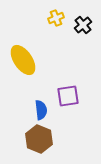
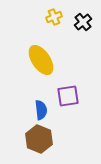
yellow cross: moved 2 px left, 1 px up
black cross: moved 3 px up
yellow ellipse: moved 18 px right
